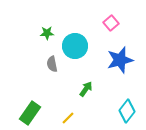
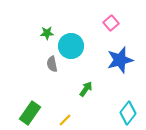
cyan circle: moved 4 px left
cyan diamond: moved 1 px right, 2 px down
yellow line: moved 3 px left, 2 px down
